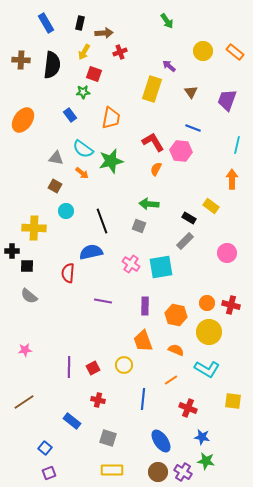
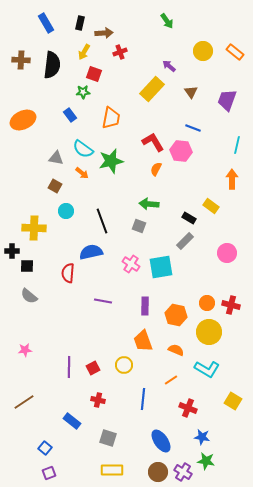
yellow rectangle at (152, 89): rotated 25 degrees clockwise
orange ellipse at (23, 120): rotated 30 degrees clockwise
yellow square at (233, 401): rotated 24 degrees clockwise
